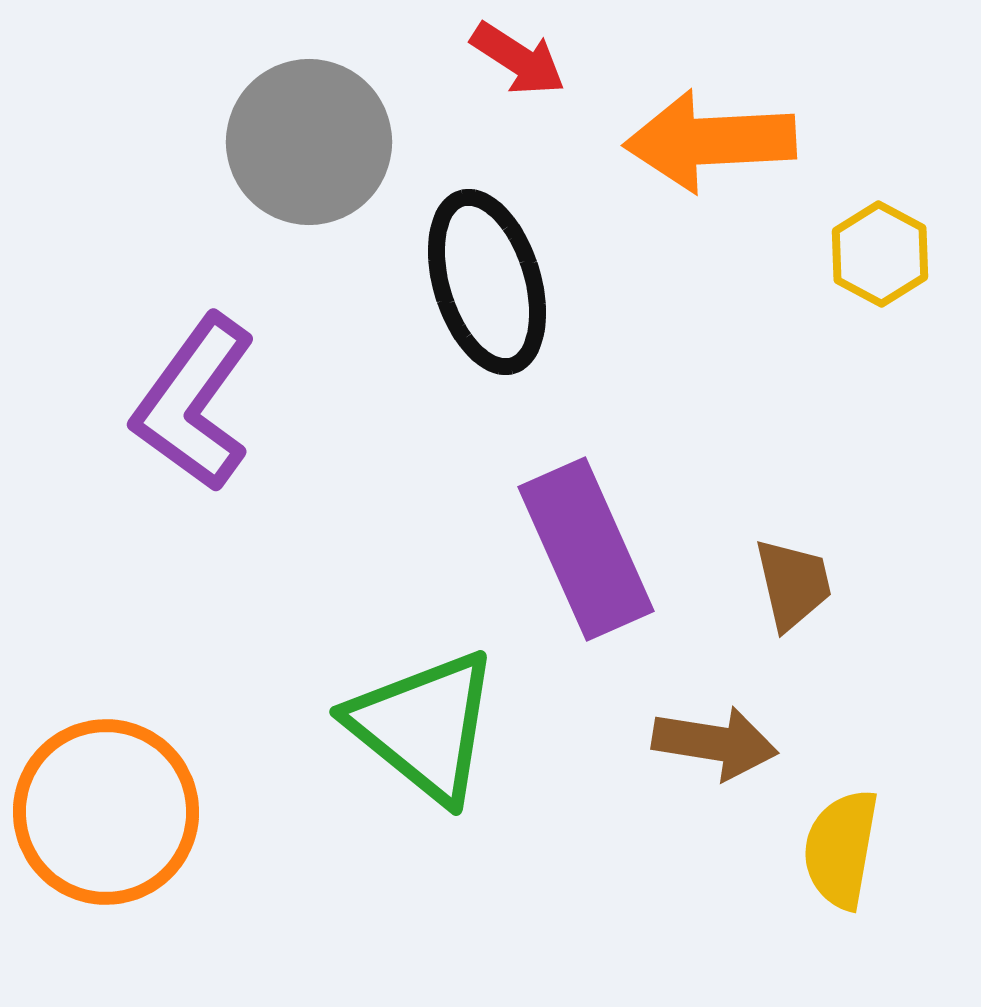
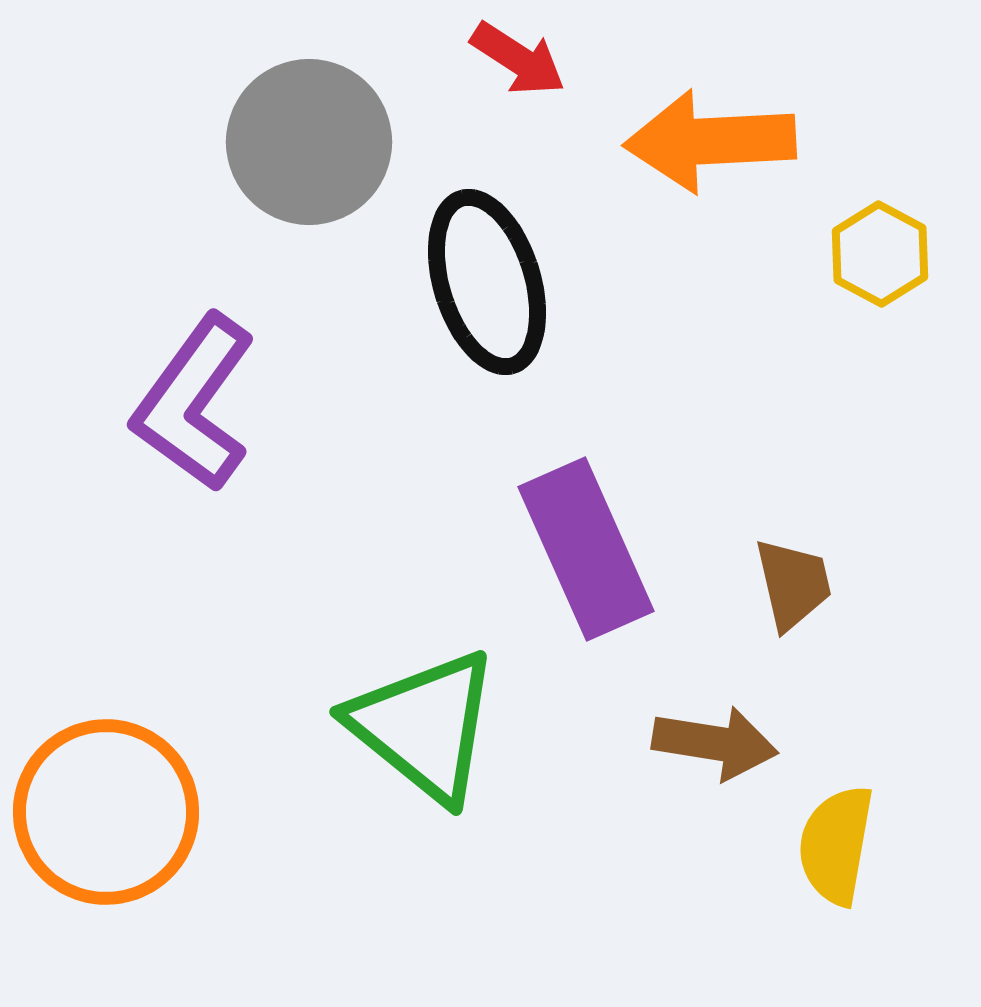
yellow semicircle: moved 5 px left, 4 px up
